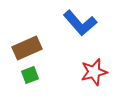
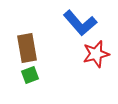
brown rectangle: rotated 76 degrees counterclockwise
red star: moved 2 px right, 18 px up
